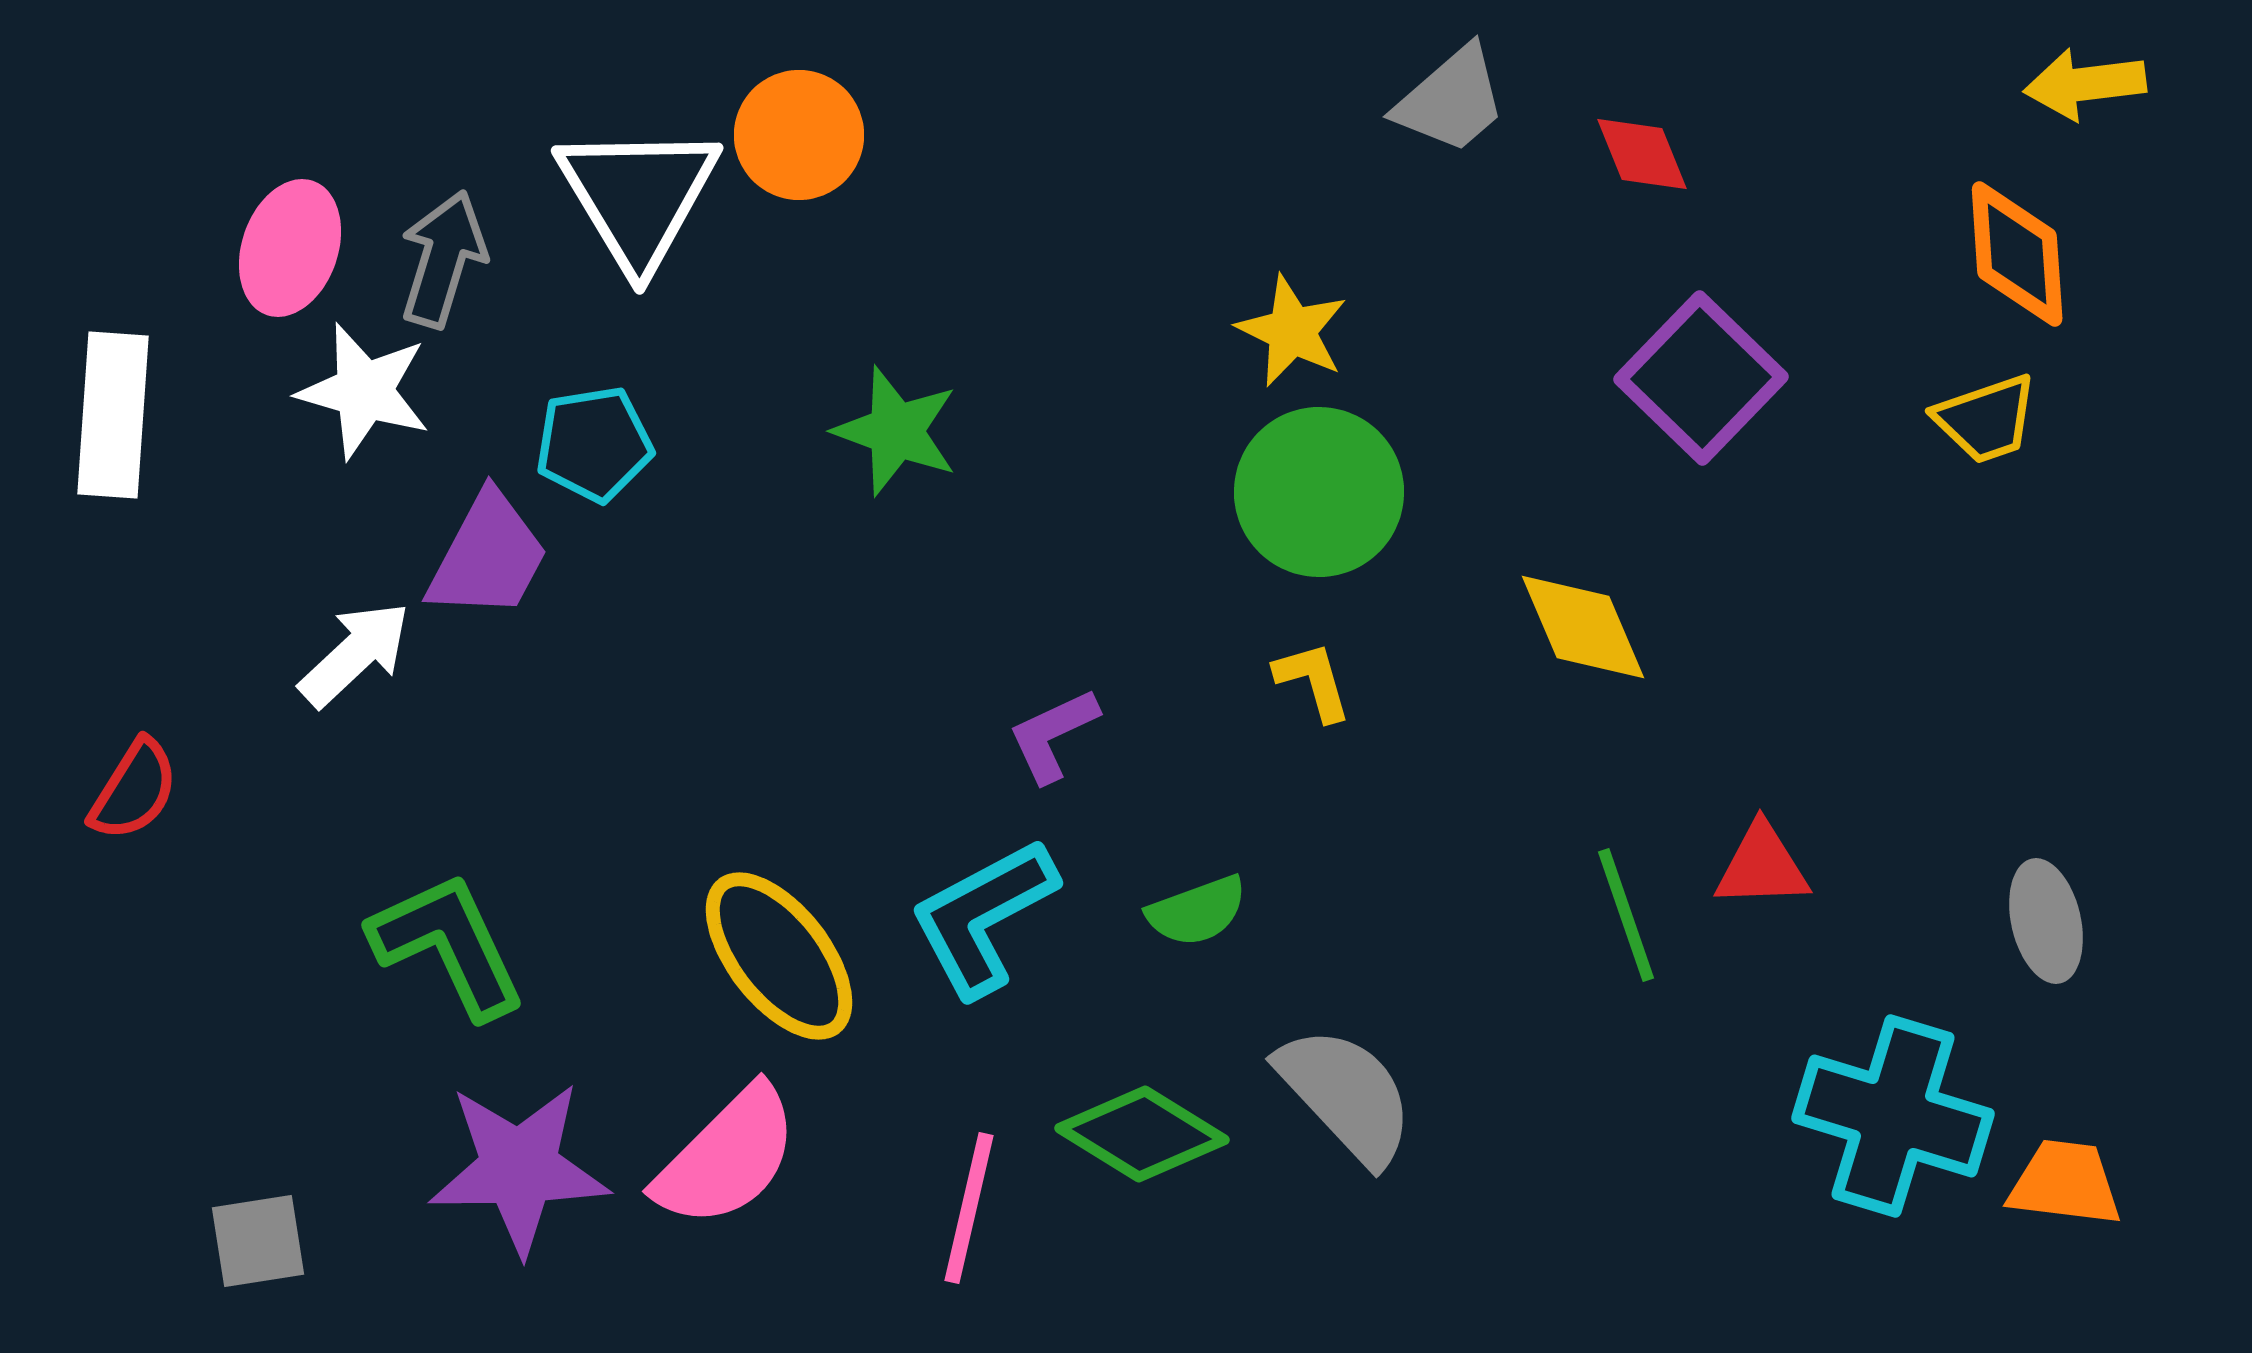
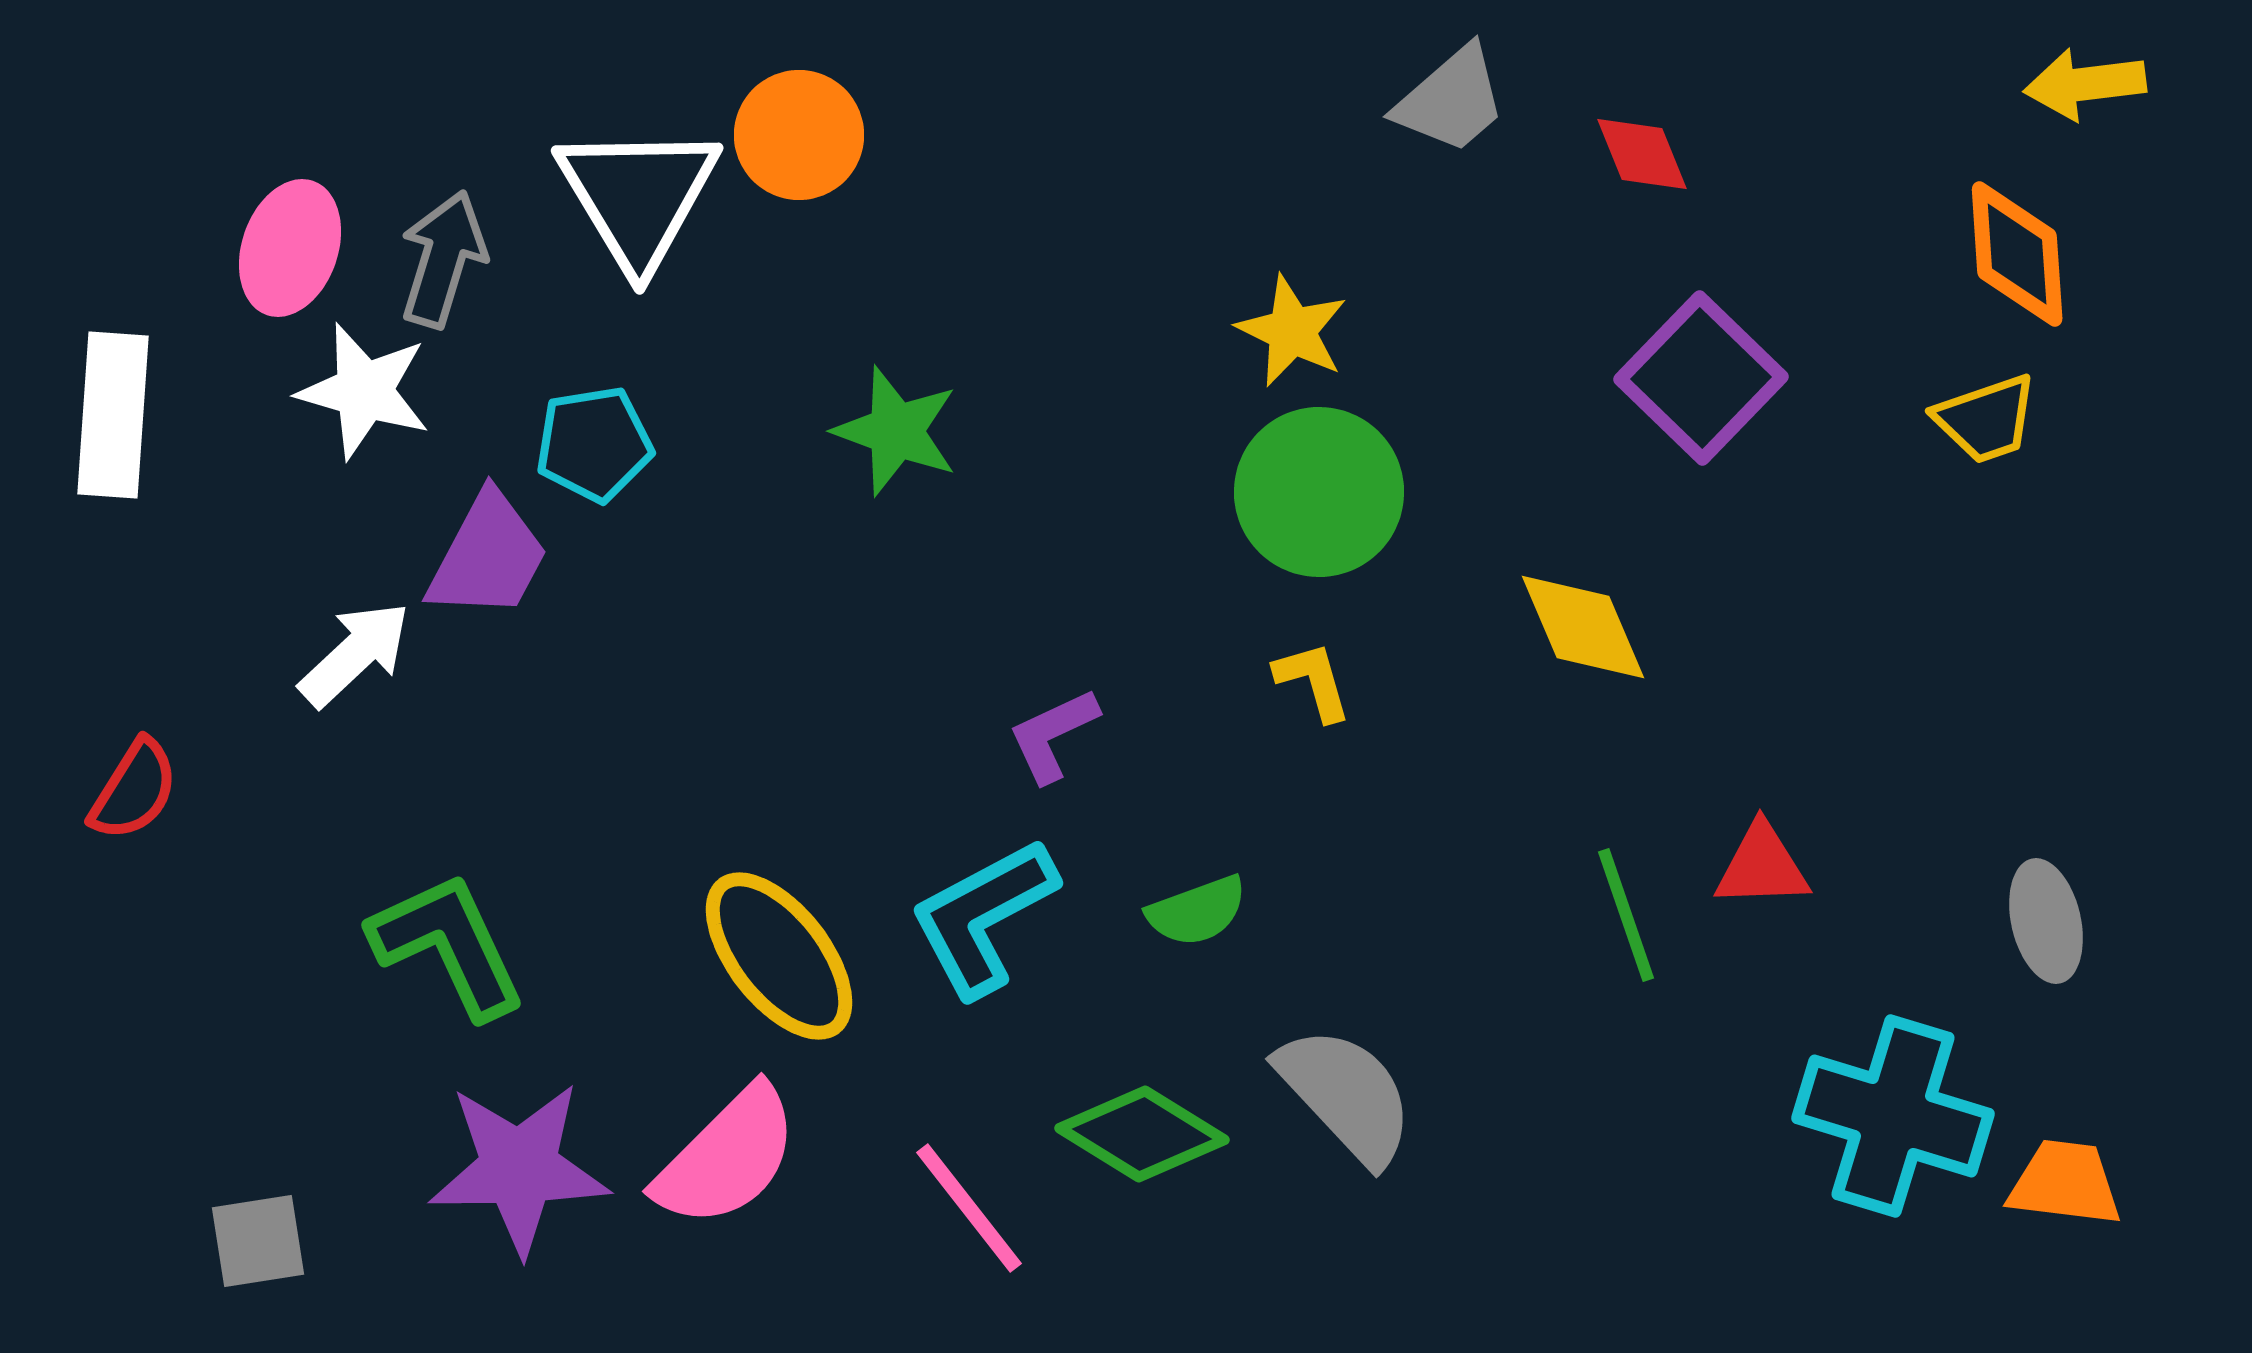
pink line: rotated 51 degrees counterclockwise
